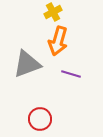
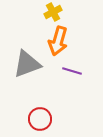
purple line: moved 1 px right, 3 px up
